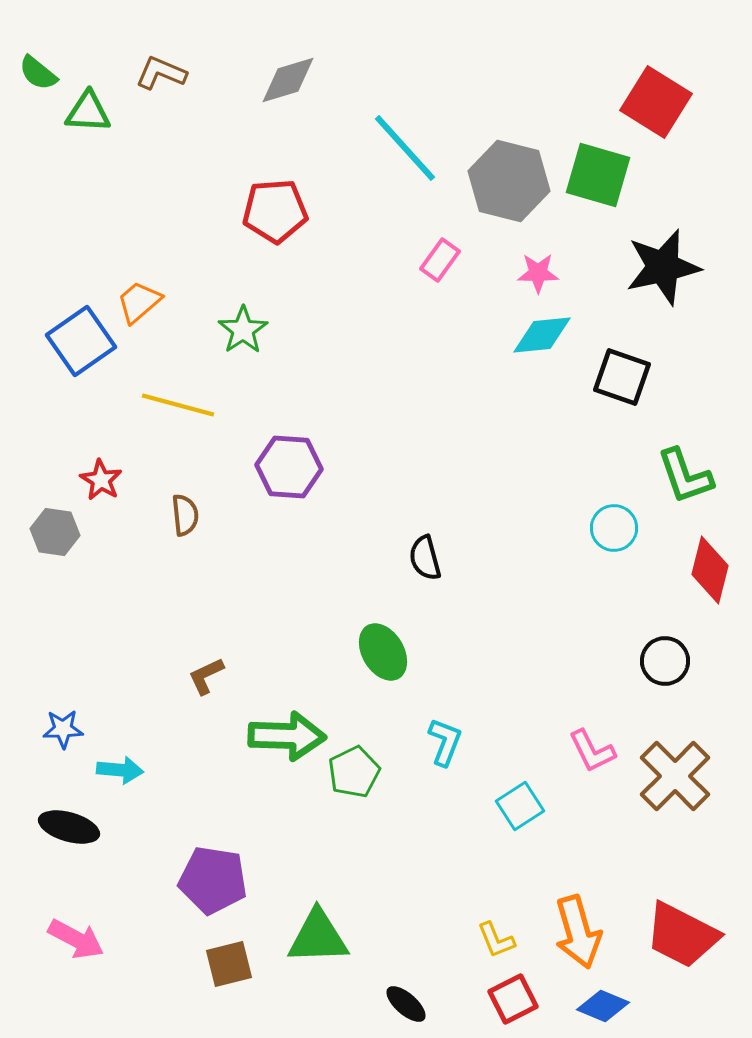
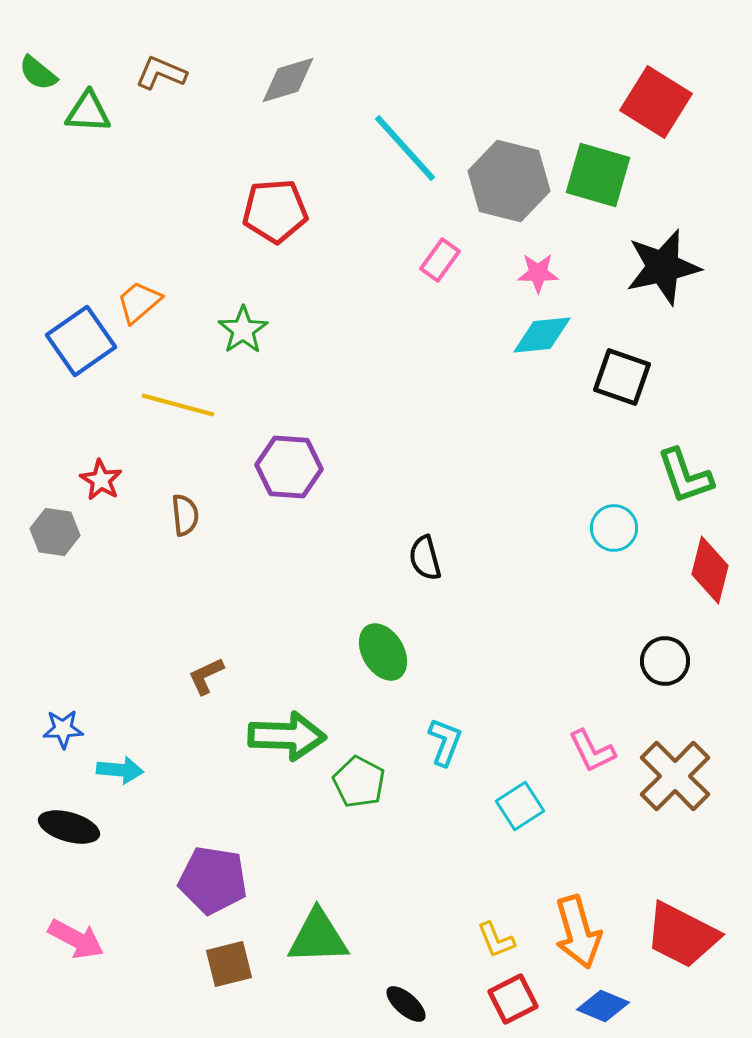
green pentagon at (354, 772): moved 5 px right, 10 px down; rotated 18 degrees counterclockwise
